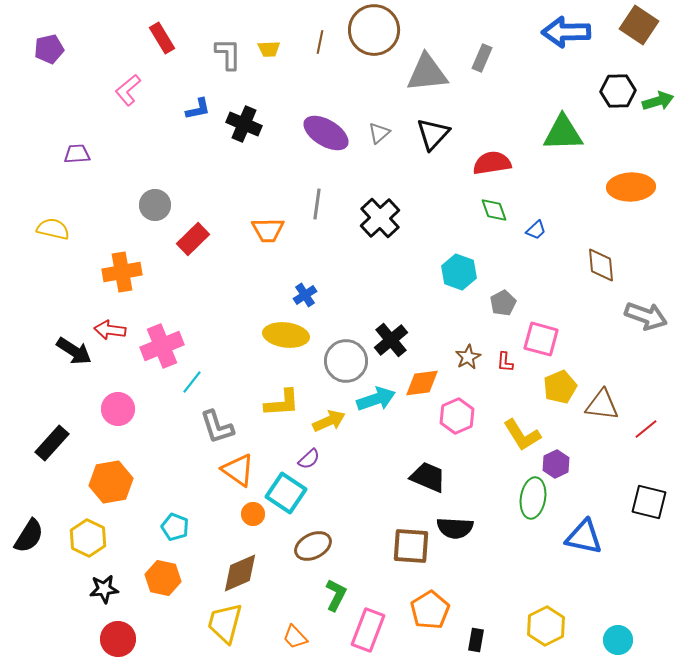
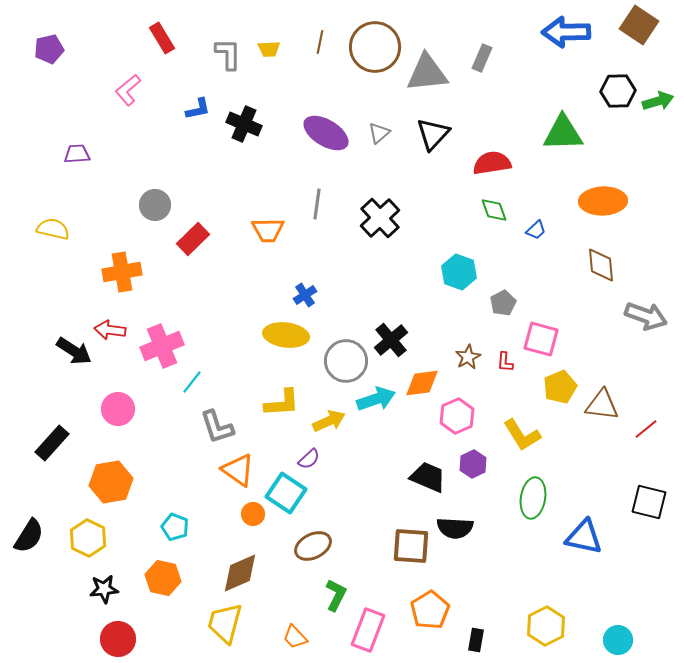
brown circle at (374, 30): moved 1 px right, 17 px down
orange ellipse at (631, 187): moved 28 px left, 14 px down
purple hexagon at (556, 464): moved 83 px left
